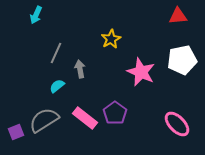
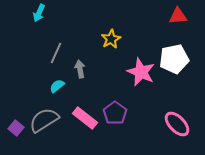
cyan arrow: moved 3 px right, 2 px up
white pentagon: moved 8 px left, 1 px up
purple square: moved 4 px up; rotated 28 degrees counterclockwise
